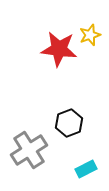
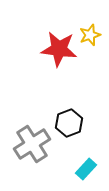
gray cross: moved 3 px right, 6 px up
cyan rectangle: rotated 20 degrees counterclockwise
